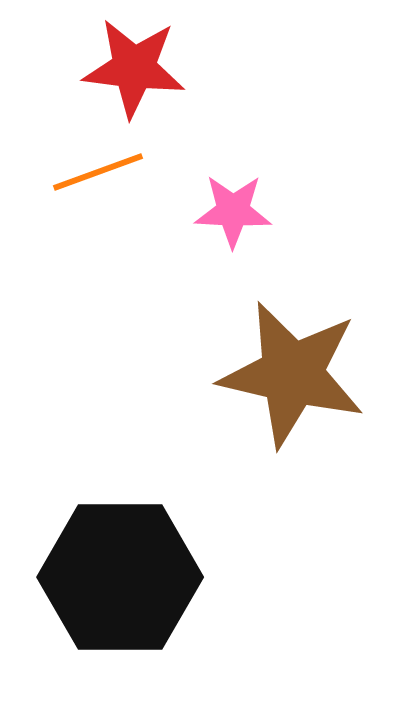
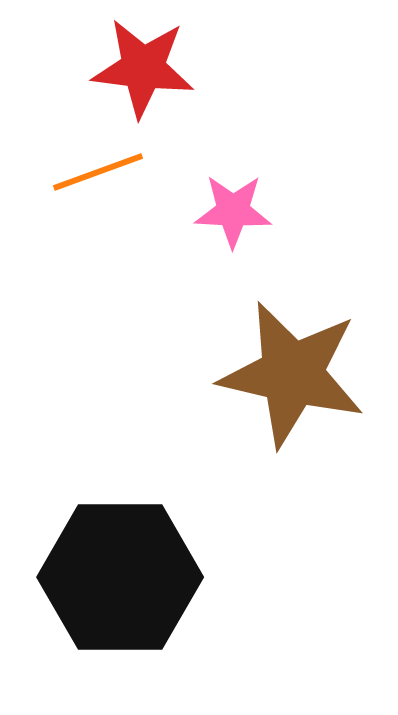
red star: moved 9 px right
